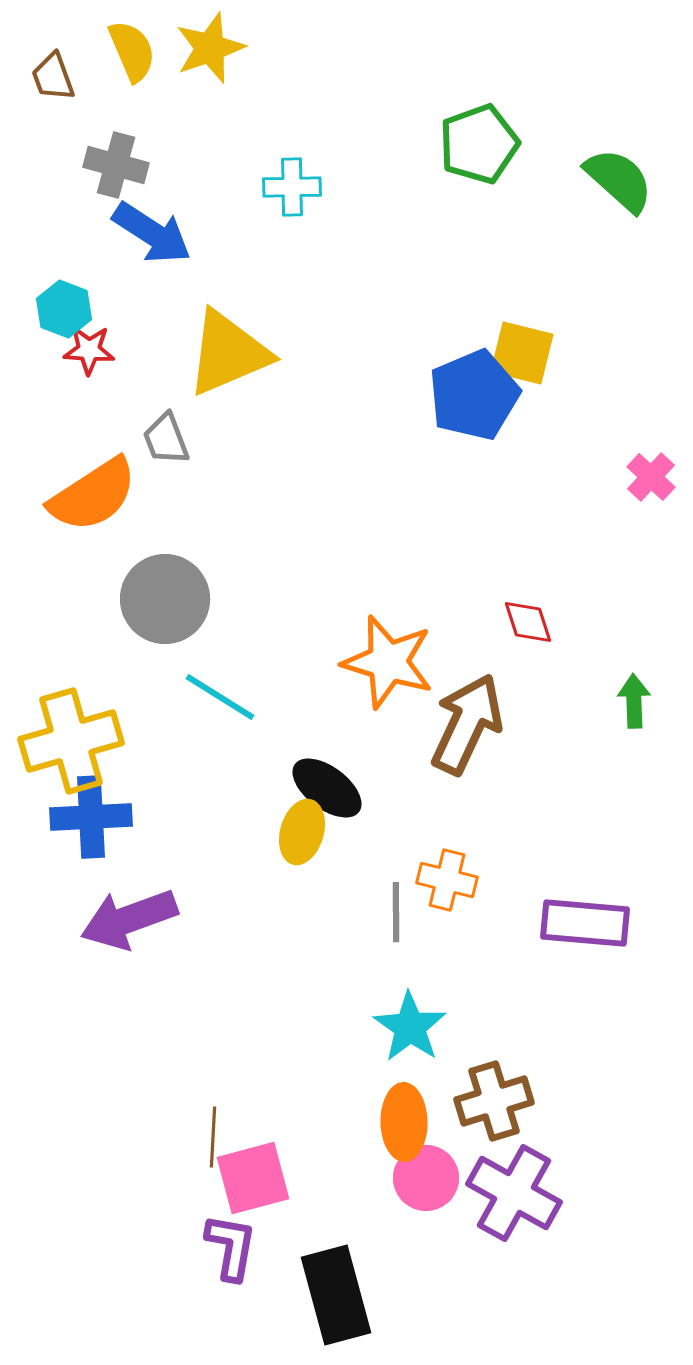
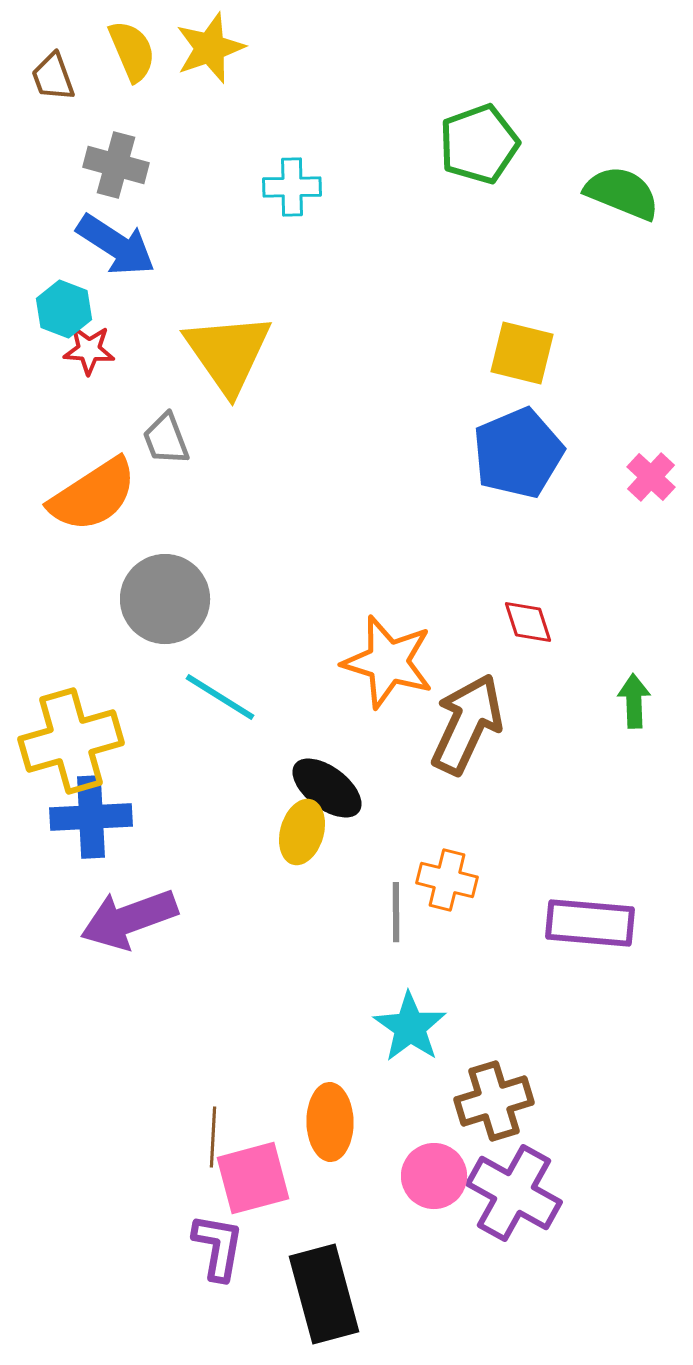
green semicircle: moved 3 px right, 13 px down; rotated 20 degrees counterclockwise
blue arrow: moved 36 px left, 12 px down
yellow triangle: rotated 42 degrees counterclockwise
blue pentagon: moved 44 px right, 58 px down
purple rectangle: moved 5 px right
orange ellipse: moved 74 px left
pink circle: moved 8 px right, 2 px up
purple L-shape: moved 13 px left
black rectangle: moved 12 px left, 1 px up
